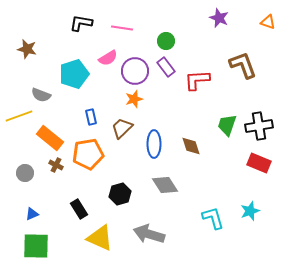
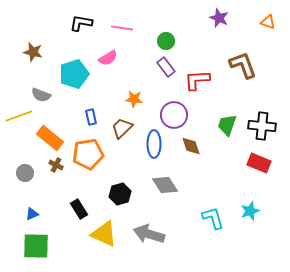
brown star: moved 6 px right, 3 px down
purple circle: moved 39 px right, 44 px down
orange star: rotated 24 degrees clockwise
black cross: moved 3 px right; rotated 16 degrees clockwise
yellow triangle: moved 4 px right, 4 px up
